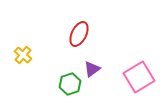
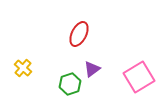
yellow cross: moved 13 px down
